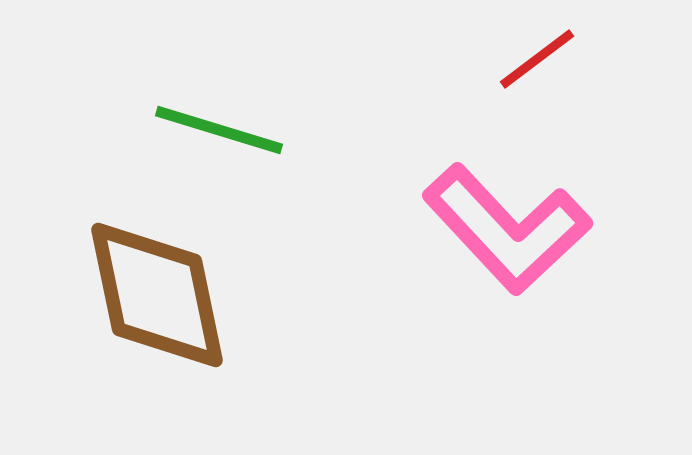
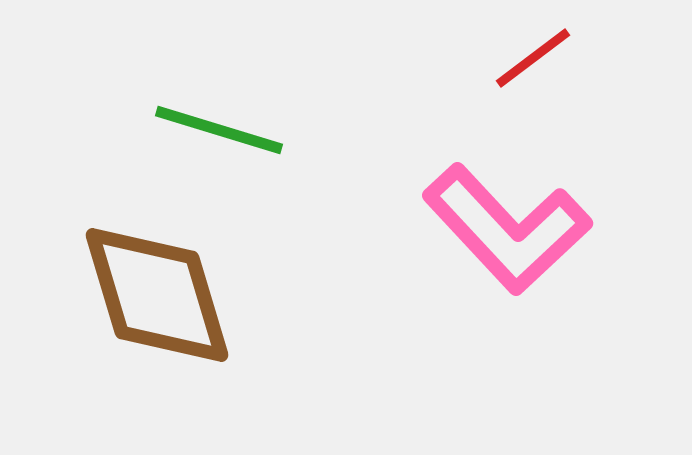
red line: moved 4 px left, 1 px up
brown diamond: rotated 5 degrees counterclockwise
